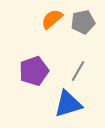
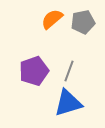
gray line: moved 9 px left; rotated 10 degrees counterclockwise
blue triangle: moved 1 px up
